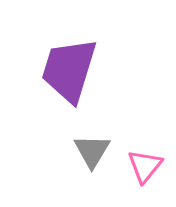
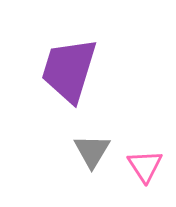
pink triangle: rotated 12 degrees counterclockwise
